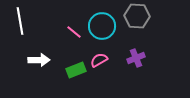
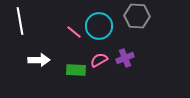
cyan circle: moved 3 px left
purple cross: moved 11 px left
green rectangle: rotated 24 degrees clockwise
